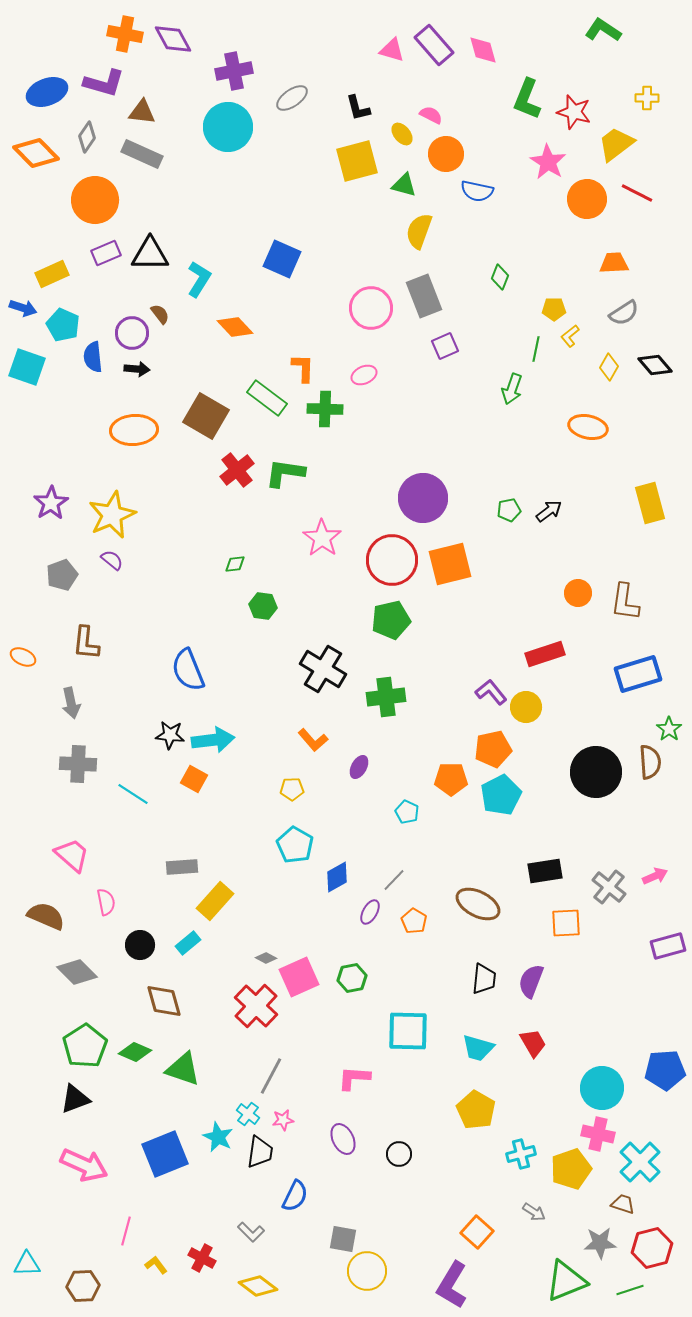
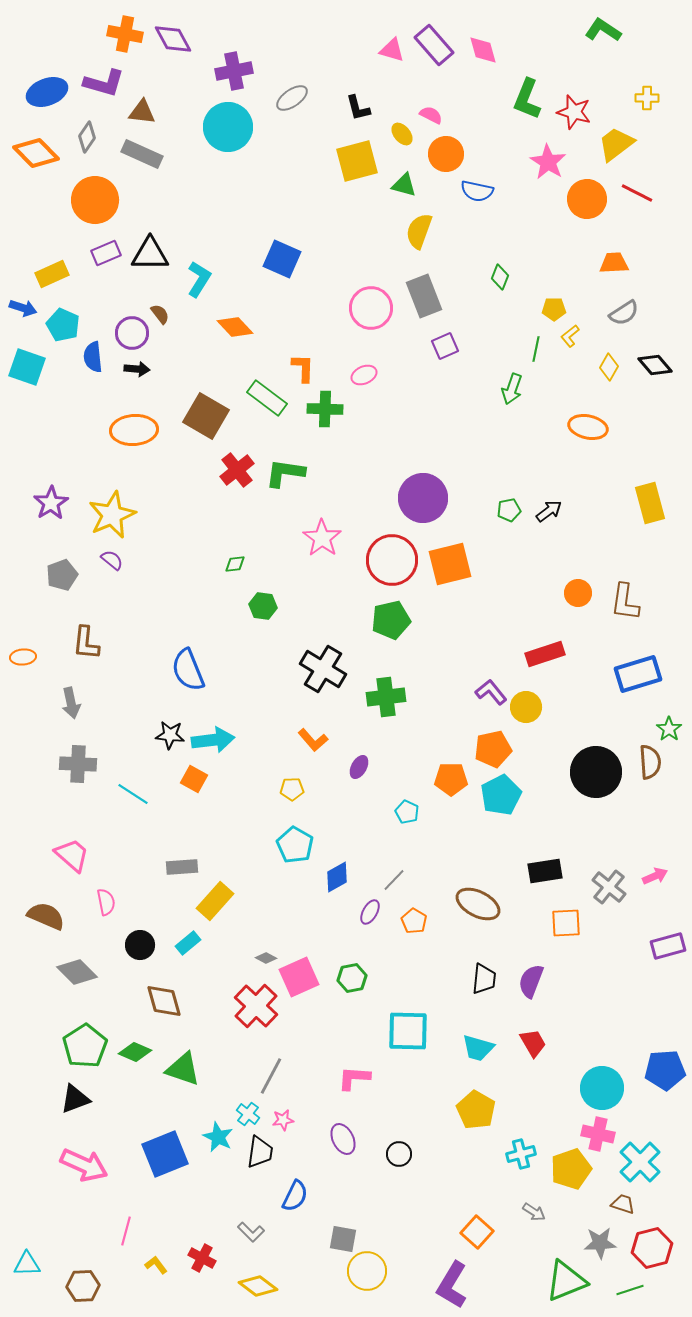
orange ellipse at (23, 657): rotated 30 degrees counterclockwise
